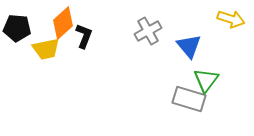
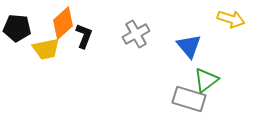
gray cross: moved 12 px left, 3 px down
green triangle: rotated 16 degrees clockwise
